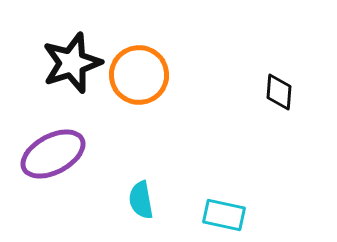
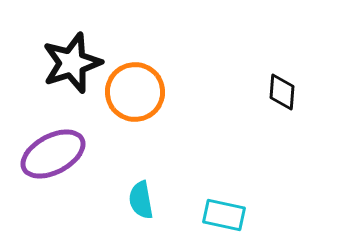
orange circle: moved 4 px left, 17 px down
black diamond: moved 3 px right
